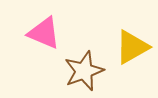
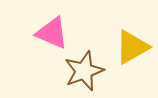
pink triangle: moved 8 px right
